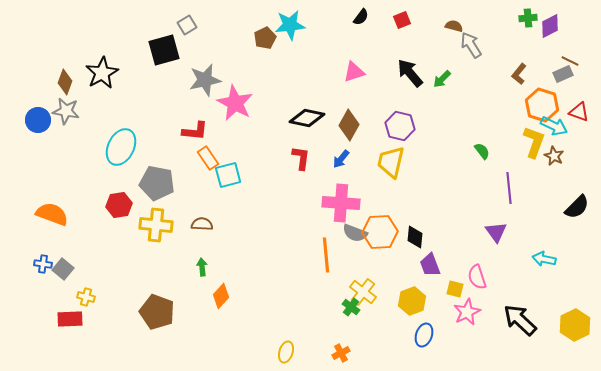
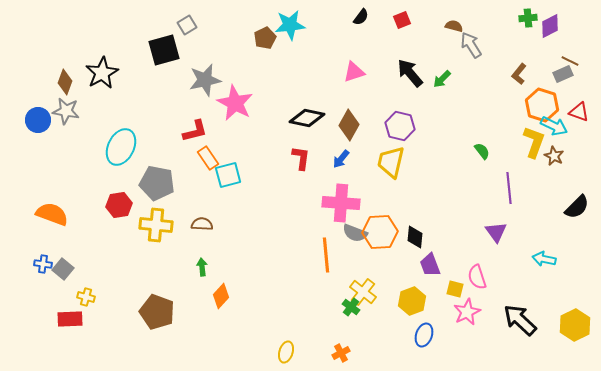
red L-shape at (195, 131): rotated 20 degrees counterclockwise
